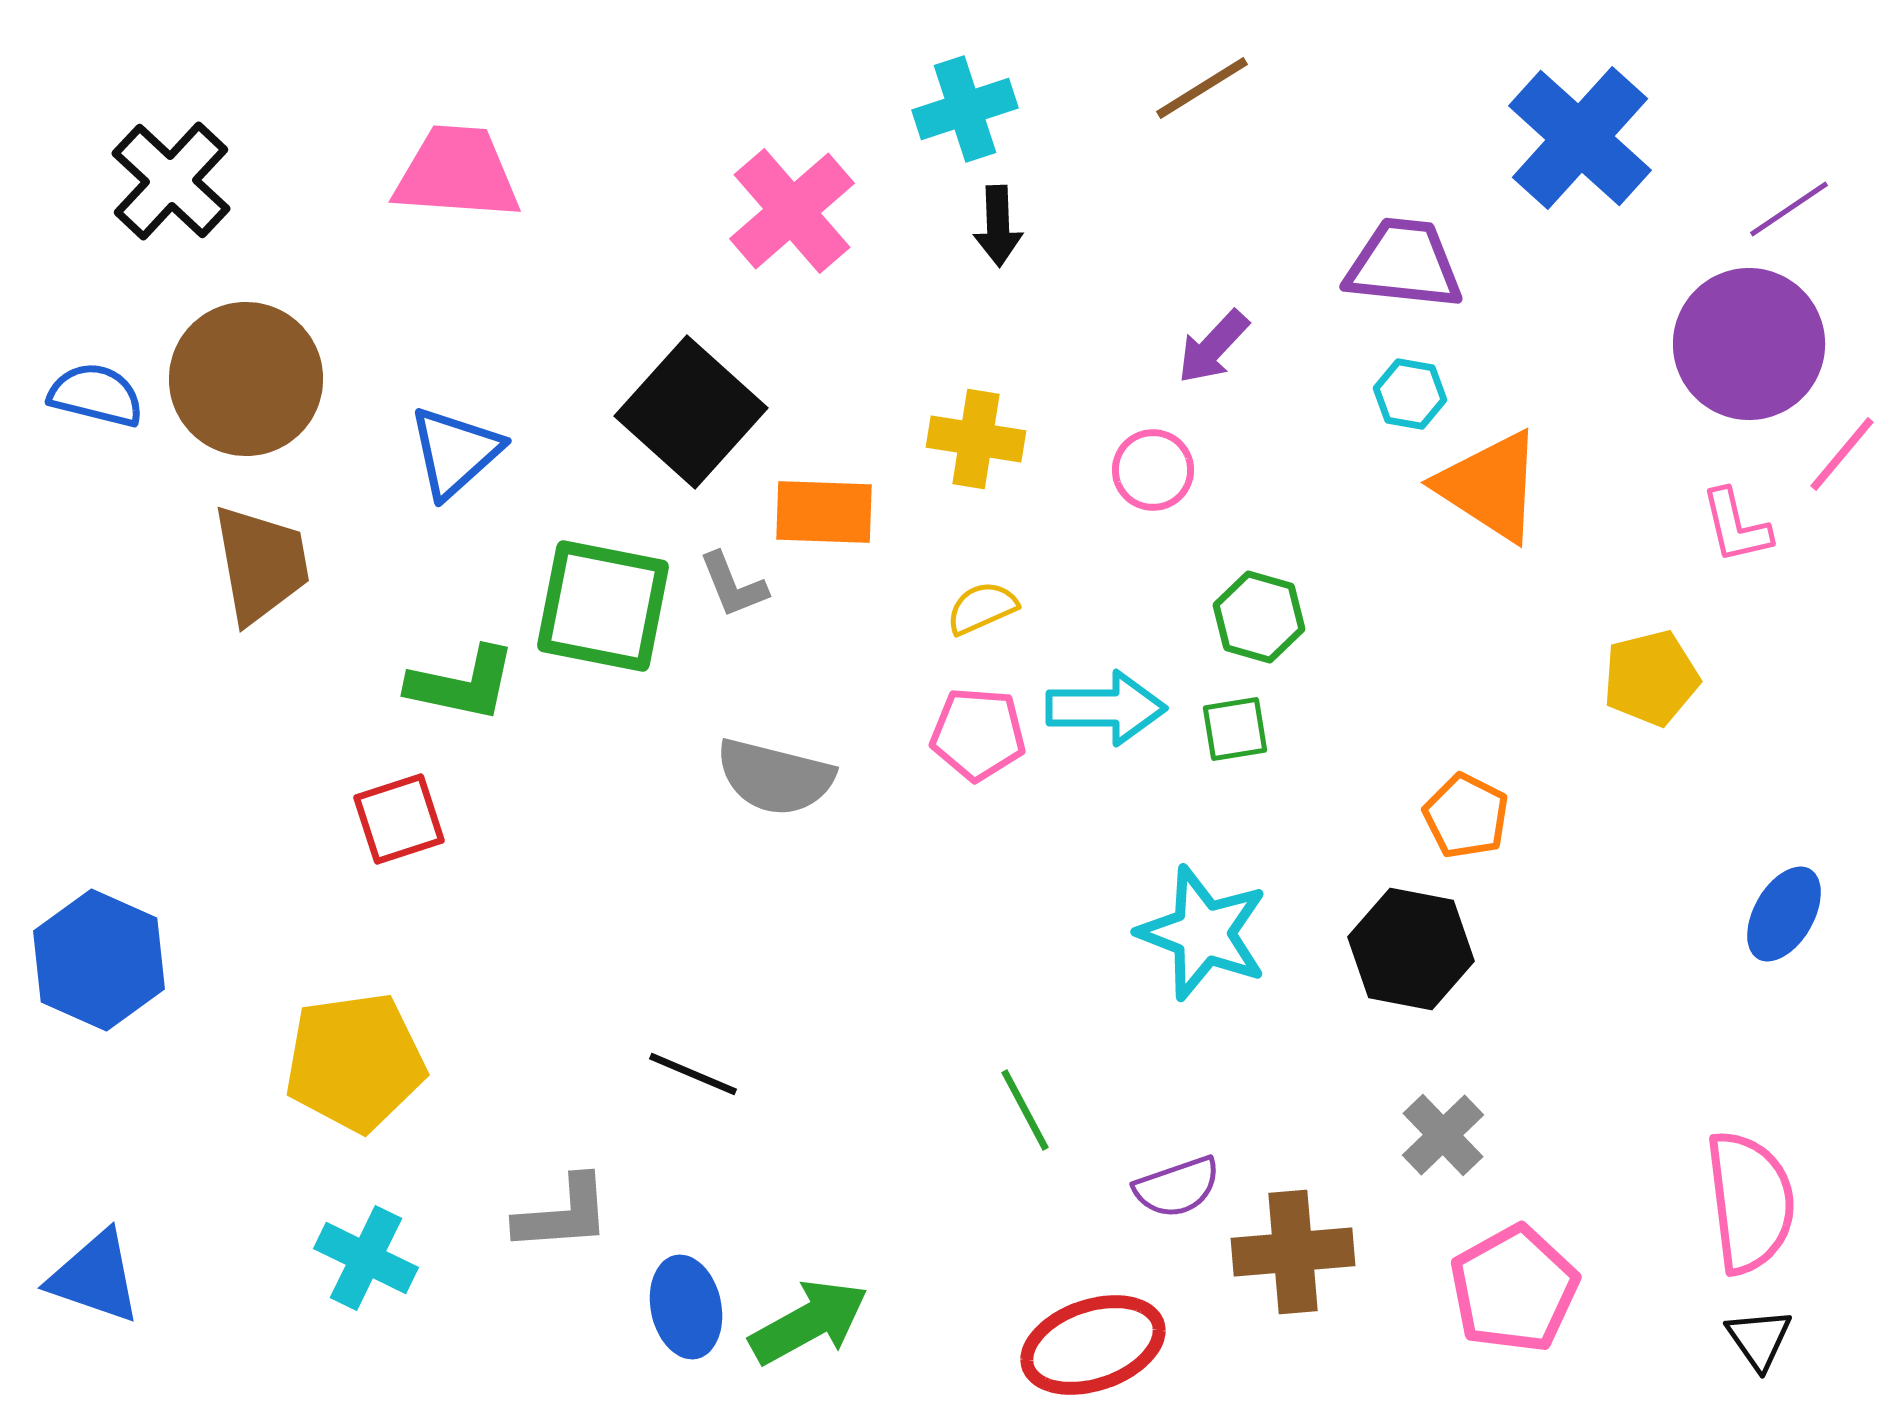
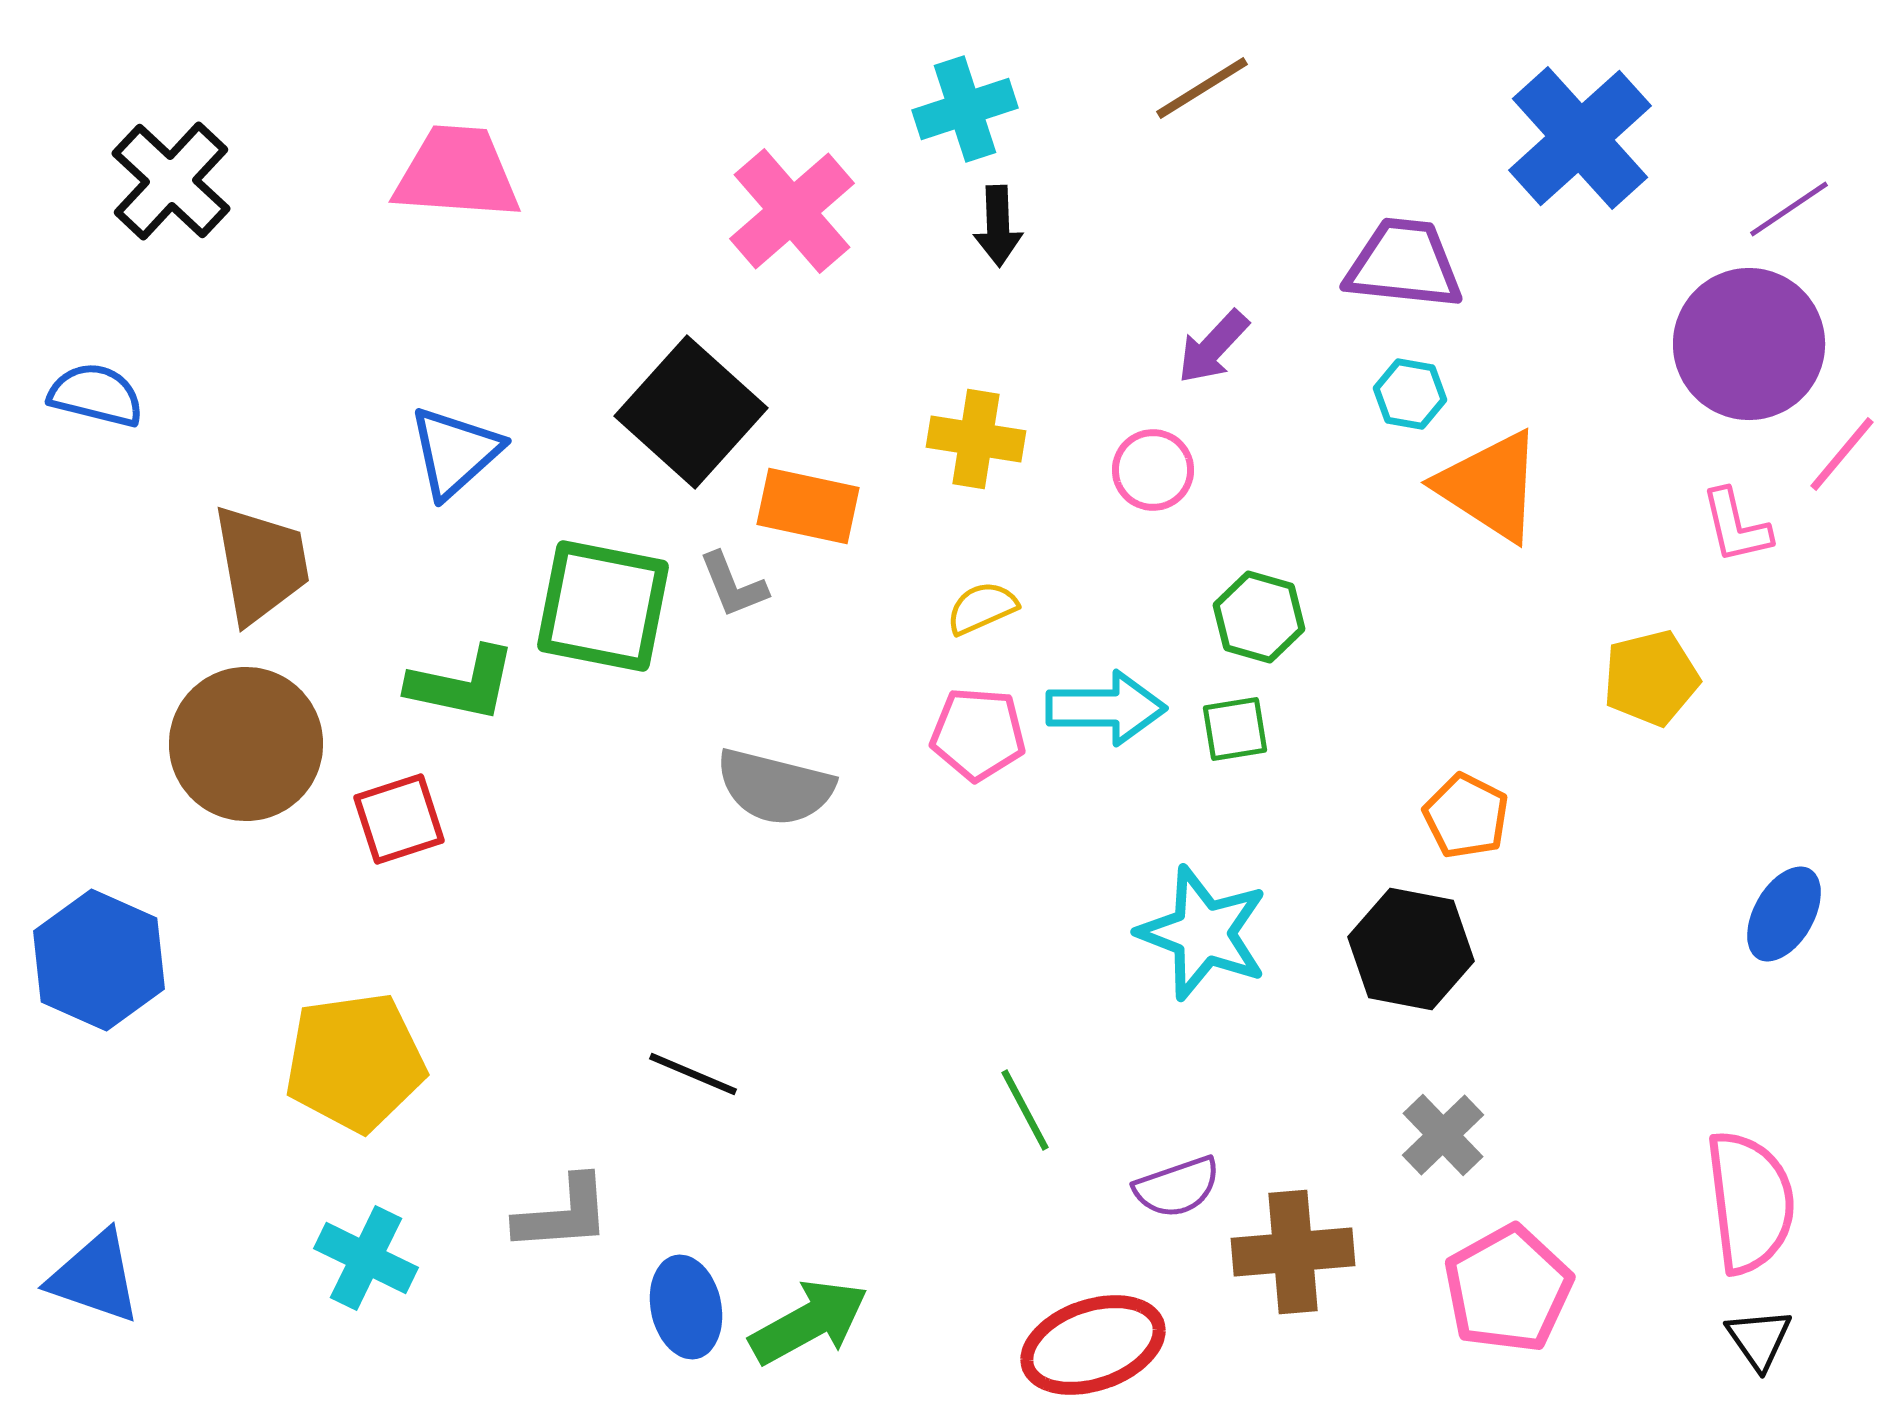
blue cross at (1580, 138): rotated 6 degrees clockwise
brown circle at (246, 379): moved 365 px down
orange rectangle at (824, 512): moved 16 px left, 6 px up; rotated 10 degrees clockwise
gray semicircle at (775, 777): moved 10 px down
pink pentagon at (1514, 1289): moved 6 px left
